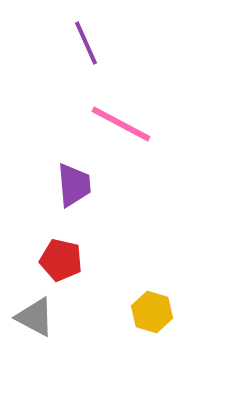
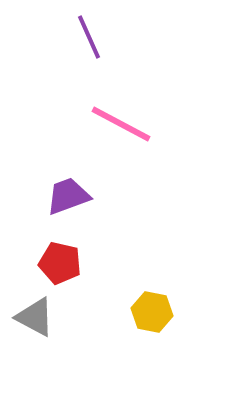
purple line: moved 3 px right, 6 px up
purple trapezoid: moved 6 px left, 11 px down; rotated 105 degrees counterclockwise
red pentagon: moved 1 px left, 3 px down
yellow hexagon: rotated 6 degrees counterclockwise
